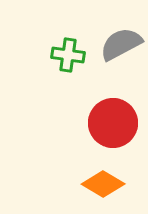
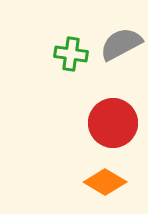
green cross: moved 3 px right, 1 px up
orange diamond: moved 2 px right, 2 px up
